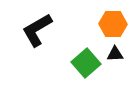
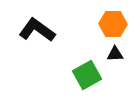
black L-shape: rotated 66 degrees clockwise
green square: moved 1 px right, 12 px down; rotated 12 degrees clockwise
